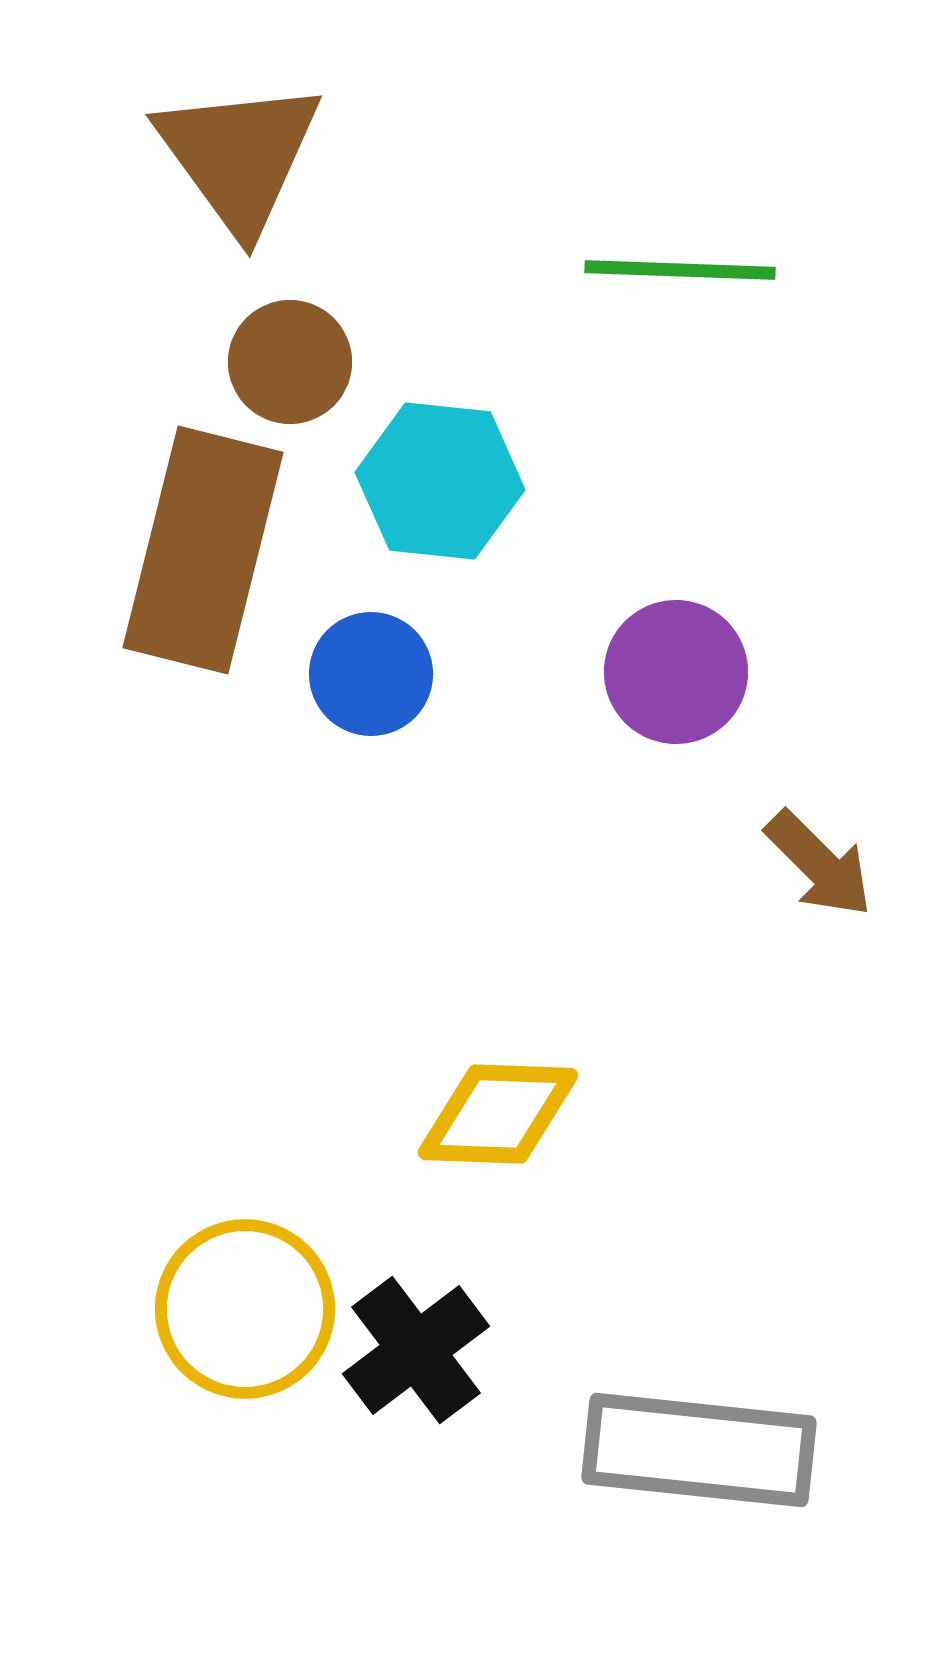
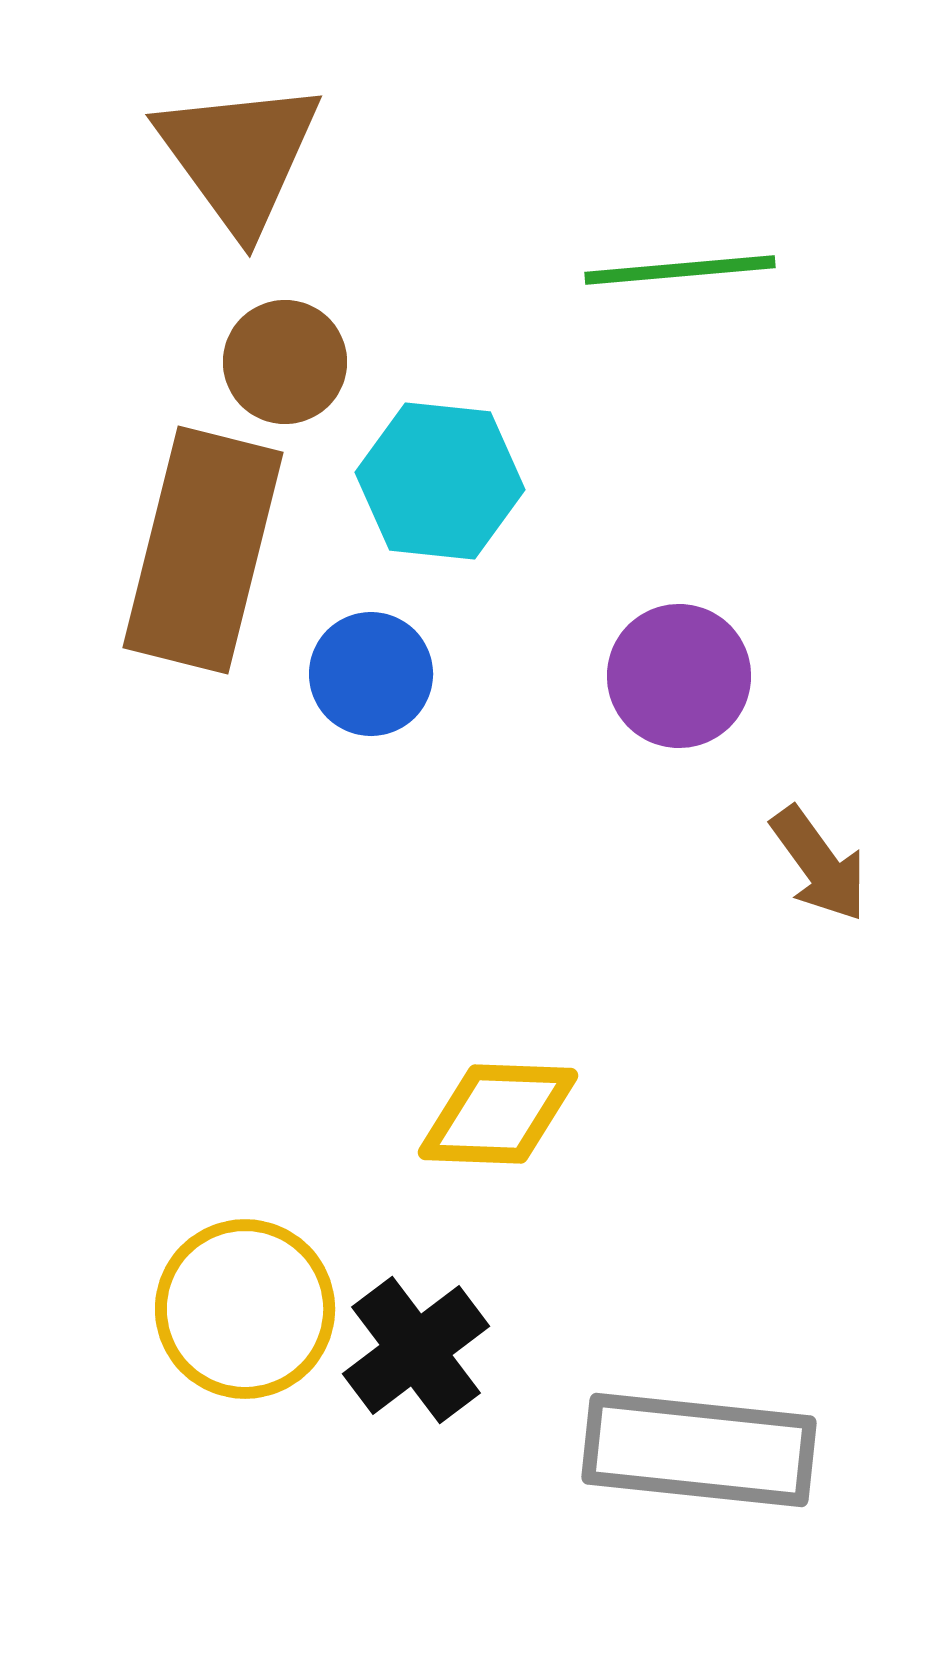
green line: rotated 7 degrees counterclockwise
brown circle: moved 5 px left
purple circle: moved 3 px right, 4 px down
brown arrow: rotated 9 degrees clockwise
